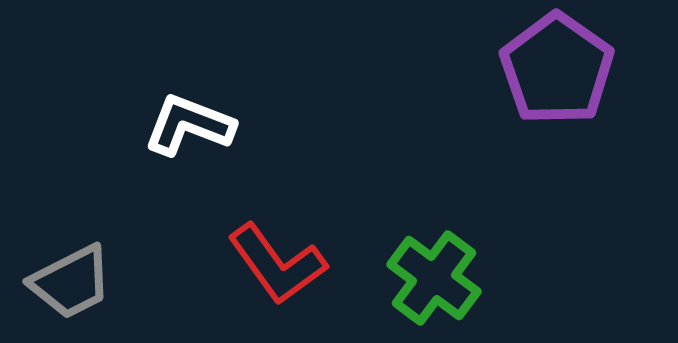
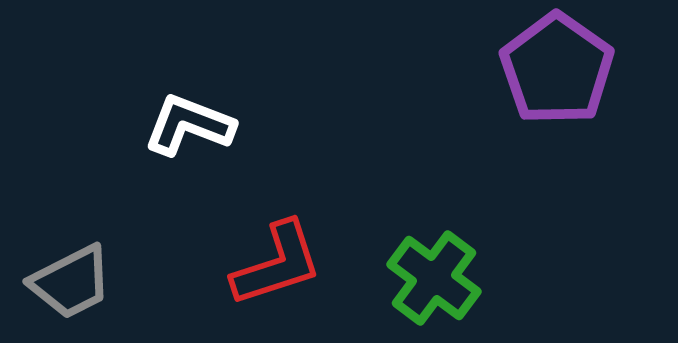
red L-shape: rotated 72 degrees counterclockwise
